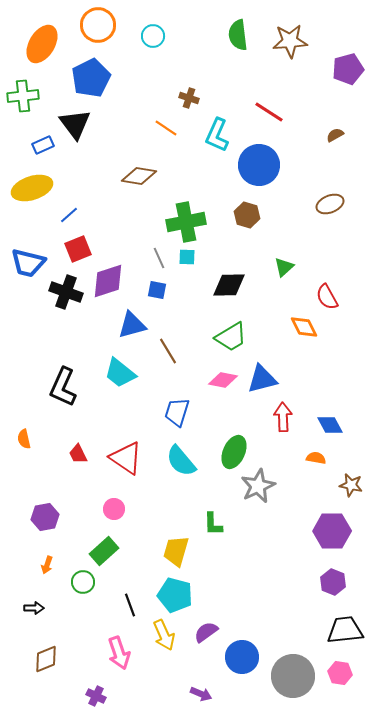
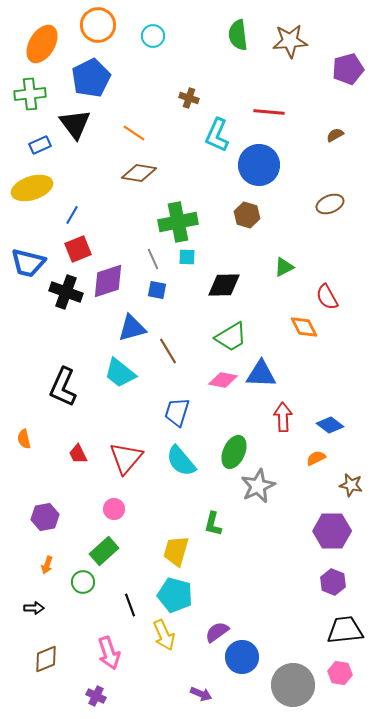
green cross at (23, 96): moved 7 px right, 2 px up
red line at (269, 112): rotated 28 degrees counterclockwise
orange line at (166, 128): moved 32 px left, 5 px down
blue rectangle at (43, 145): moved 3 px left
brown diamond at (139, 176): moved 3 px up
blue line at (69, 215): moved 3 px right; rotated 18 degrees counterclockwise
green cross at (186, 222): moved 8 px left
gray line at (159, 258): moved 6 px left, 1 px down
green triangle at (284, 267): rotated 15 degrees clockwise
black diamond at (229, 285): moved 5 px left
blue triangle at (132, 325): moved 3 px down
blue triangle at (262, 379): moved 1 px left, 5 px up; rotated 16 degrees clockwise
blue diamond at (330, 425): rotated 24 degrees counterclockwise
red triangle at (126, 458): rotated 36 degrees clockwise
orange semicircle at (316, 458): rotated 36 degrees counterclockwise
green L-shape at (213, 524): rotated 15 degrees clockwise
purple semicircle at (206, 632): moved 11 px right
pink arrow at (119, 653): moved 10 px left
gray circle at (293, 676): moved 9 px down
